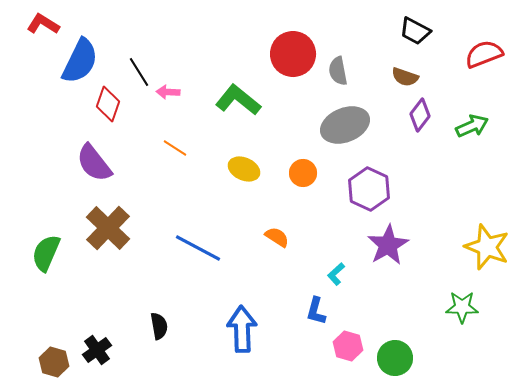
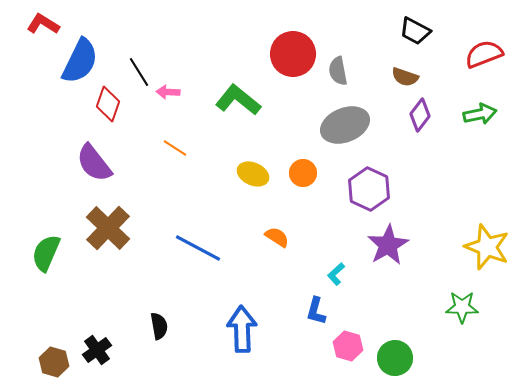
green arrow: moved 8 px right, 12 px up; rotated 12 degrees clockwise
yellow ellipse: moved 9 px right, 5 px down
